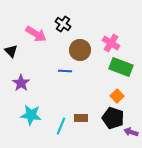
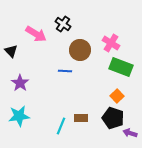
purple star: moved 1 px left
cyan star: moved 12 px left, 1 px down; rotated 15 degrees counterclockwise
purple arrow: moved 1 px left, 1 px down
